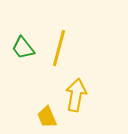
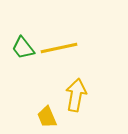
yellow line: rotated 63 degrees clockwise
